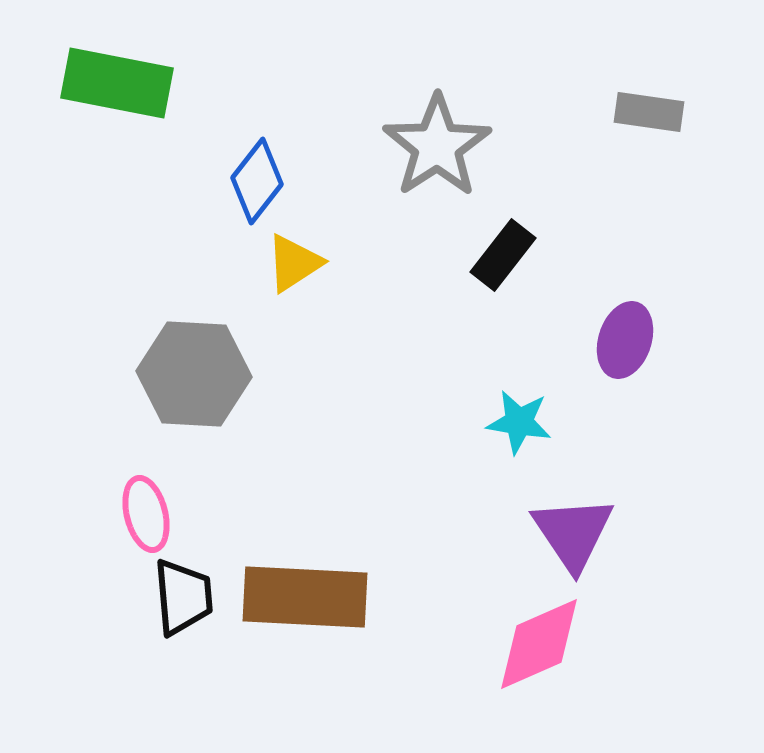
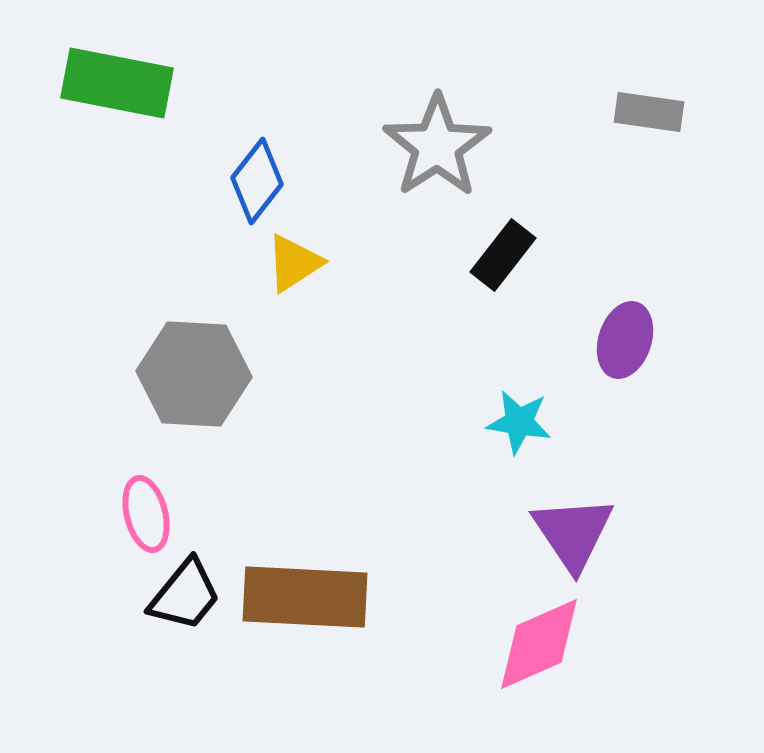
black trapezoid: moved 2 px right, 2 px up; rotated 44 degrees clockwise
